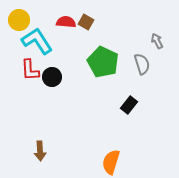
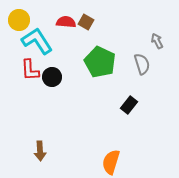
green pentagon: moved 3 px left
